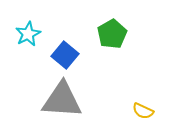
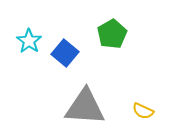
cyan star: moved 1 px right, 7 px down; rotated 10 degrees counterclockwise
blue square: moved 2 px up
gray triangle: moved 23 px right, 7 px down
